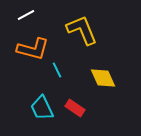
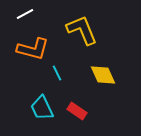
white line: moved 1 px left, 1 px up
cyan line: moved 3 px down
yellow diamond: moved 3 px up
red rectangle: moved 2 px right, 3 px down
